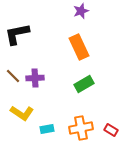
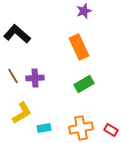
purple star: moved 3 px right
black L-shape: rotated 52 degrees clockwise
brown line: rotated 14 degrees clockwise
yellow L-shape: rotated 65 degrees counterclockwise
cyan rectangle: moved 3 px left, 1 px up
